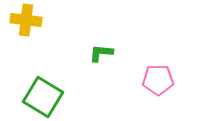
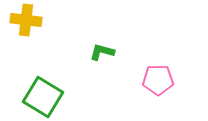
green L-shape: moved 1 px right, 1 px up; rotated 10 degrees clockwise
